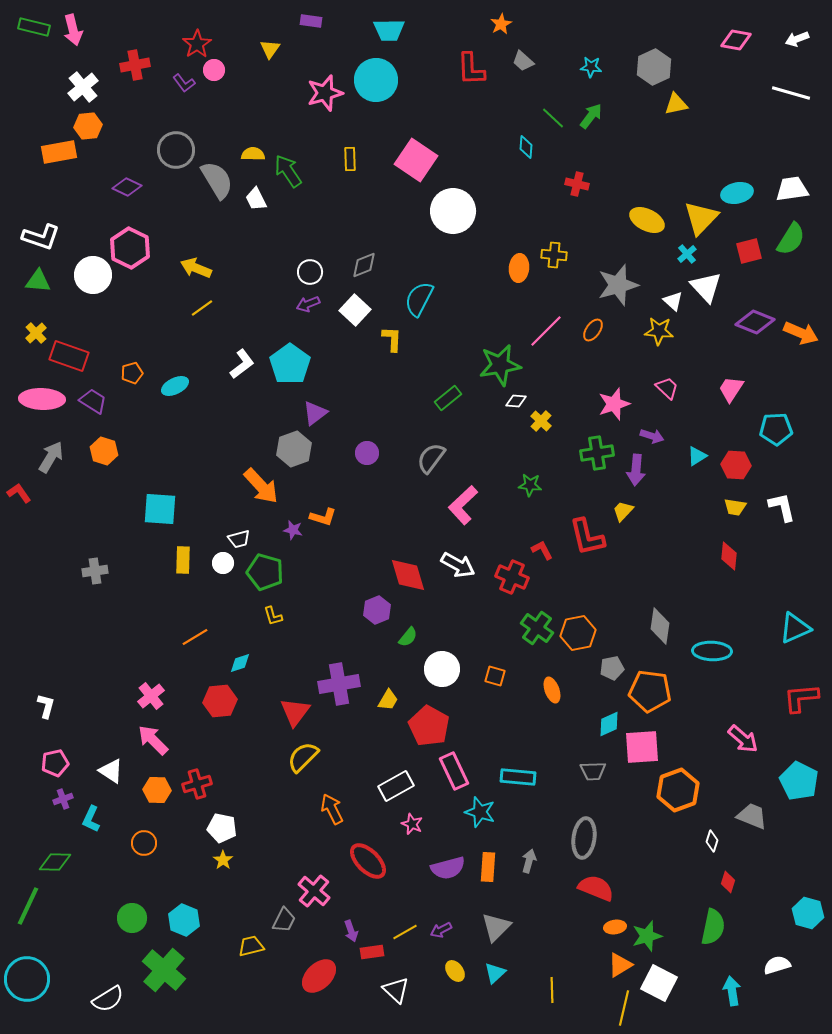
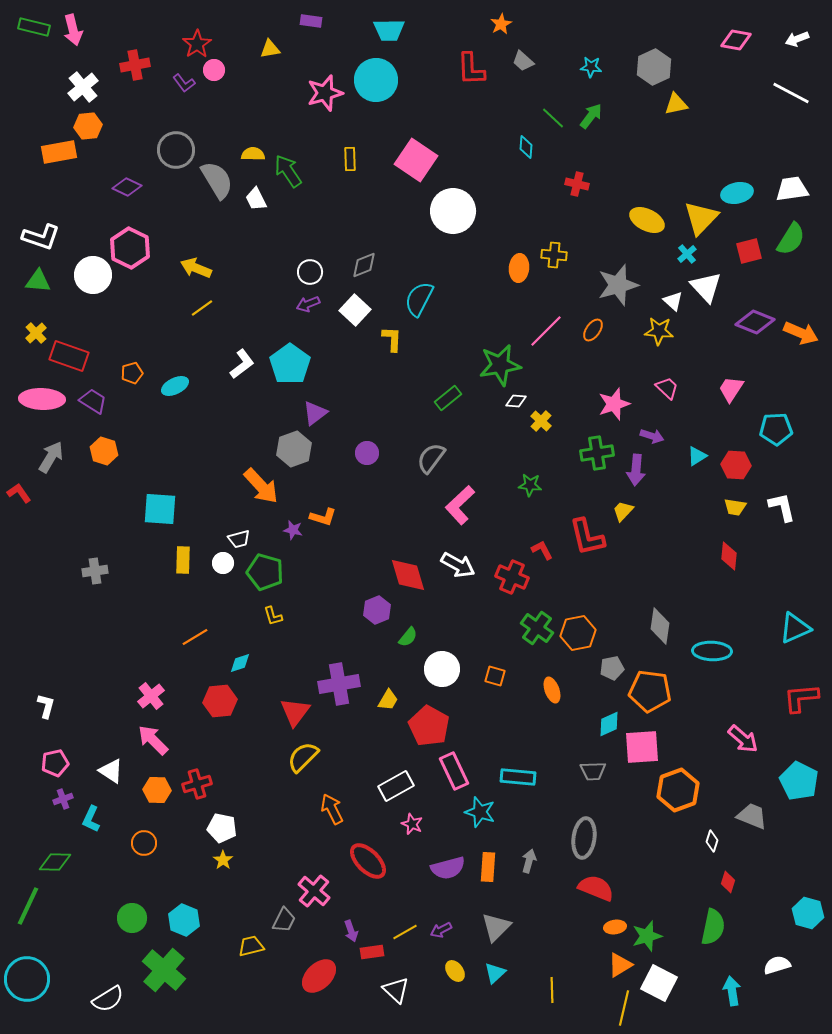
yellow triangle at (270, 49): rotated 45 degrees clockwise
white line at (791, 93): rotated 12 degrees clockwise
pink L-shape at (463, 505): moved 3 px left
